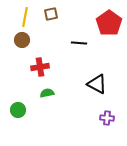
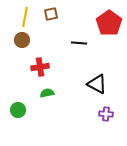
purple cross: moved 1 px left, 4 px up
